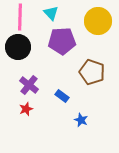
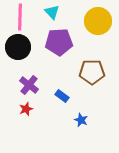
cyan triangle: moved 1 px right, 1 px up
purple pentagon: moved 3 px left, 1 px down
brown pentagon: rotated 20 degrees counterclockwise
